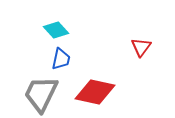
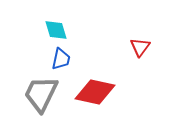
cyan diamond: rotated 25 degrees clockwise
red triangle: moved 1 px left
